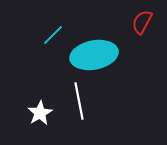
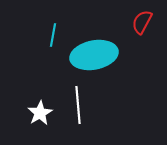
cyan line: rotated 35 degrees counterclockwise
white line: moved 1 px left, 4 px down; rotated 6 degrees clockwise
